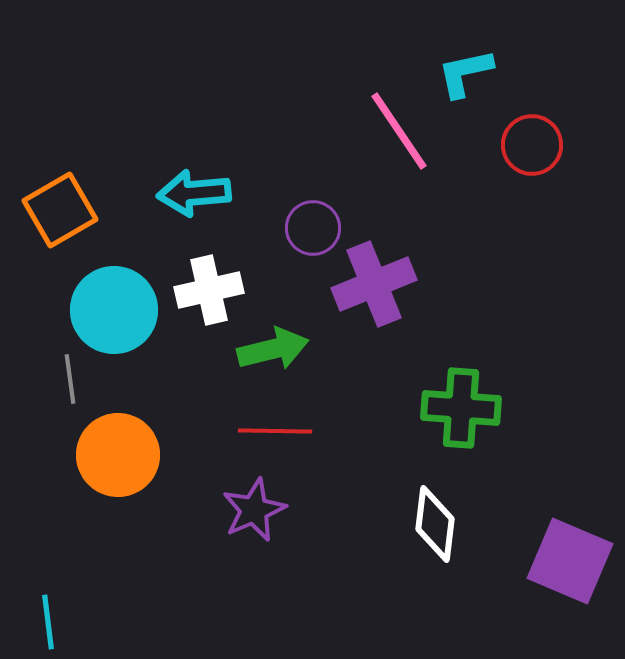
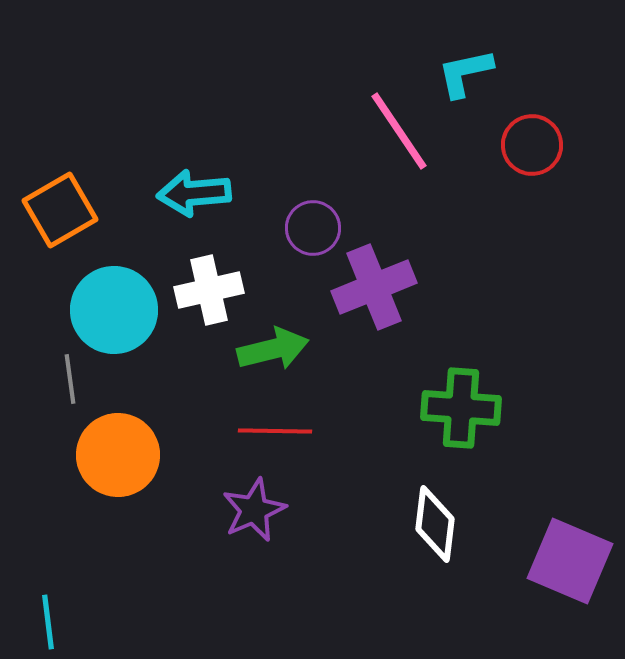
purple cross: moved 3 px down
